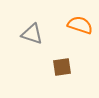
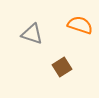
brown square: rotated 24 degrees counterclockwise
